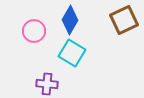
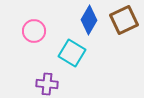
blue diamond: moved 19 px right
